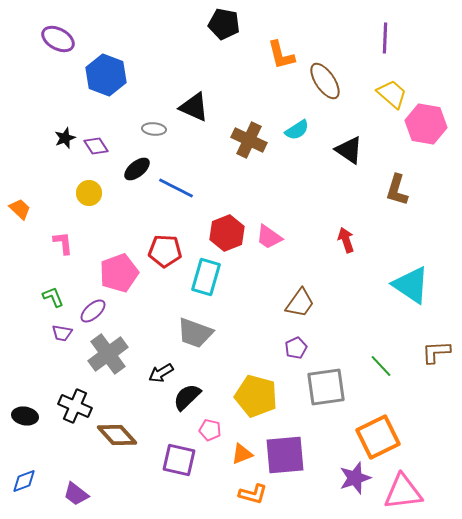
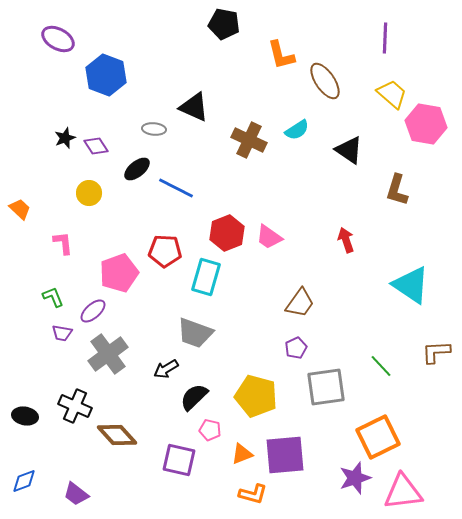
black arrow at (161, 373): moved 5 px right, 4 px up
black semicircle at (187, 397): moved 7 px right
